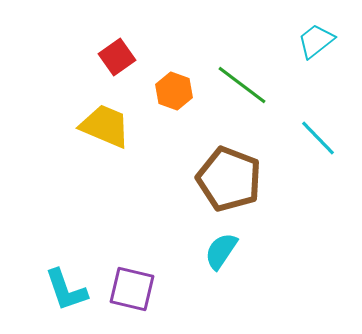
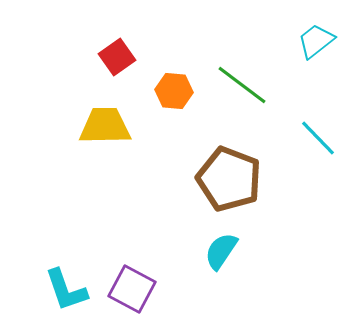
orange hexagon: rotated 15 degrees counterclockwise
yellow trapezoid: rotated 24 degrees counterclockwise
purple square: rotated 15 degrees clockwise
